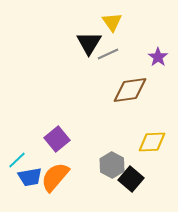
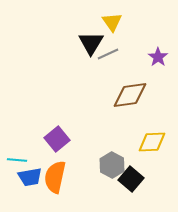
black triangle: moved 2 px right
brown diamond: moved 5 px down
cyan line: rotated 48 degrees clockwise
orange semicircle: rotated 28 degrees counterclockwise
